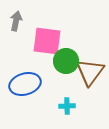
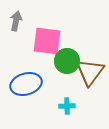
green circle: moved 1 px right
blue ellipse: moved 1 px right
